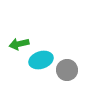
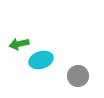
gray circle: moved 11 px right, 6 px down
